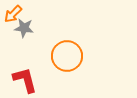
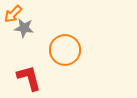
orange circle: moved 2 px left, 6 px up
red L-shape: moved 4 px right, 2 px up
